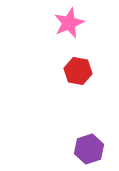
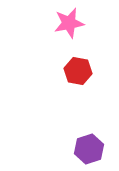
pink star: rotated 12 degrees clockwise
